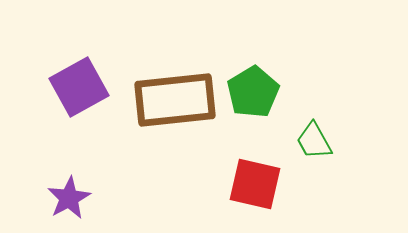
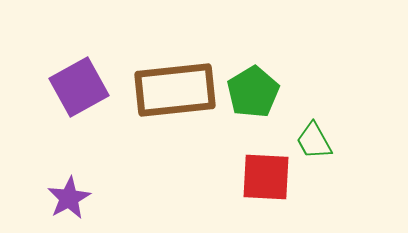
brown rectangle: moved 10 px up
red square: moved 11 px right, 7 px up; rotated 10 degrees counterclockwise
